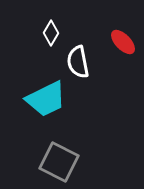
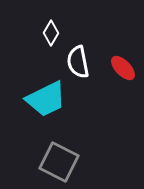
red ellipse: moved 26 px down
